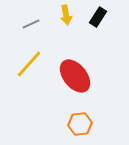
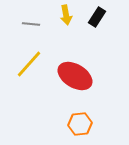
black rectangle: moved 1 px left
gray line: rotated 30 degrees clockwise
red ellipse: rotated 20 degrees counterclockwise
